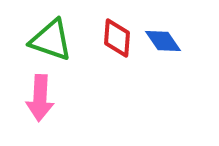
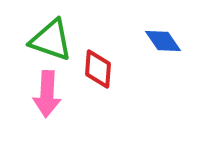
red diamond: moved 19 px left, 31 px down
pink arrow: moved 7 px right, 4 px up
